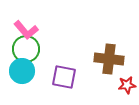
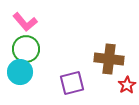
pink L-shape: moved 1 px left, 8 px up
cyan circle: moved 2 px left, 1 px down
purple square: moved 8 px right, 6 px down; rotated 25 degrees counterclockwise
red star: rotated 24 degrees counterclockwise
